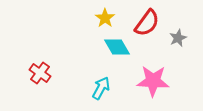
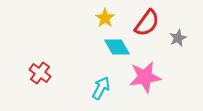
pink star: moved 8 px left, 4 px up; rotated 12 degrees counterclockwise
